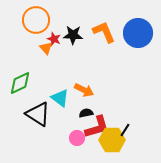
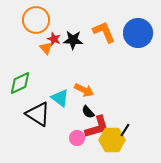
black star: moved 5 px down
black semicircle: moved 2 px right, 1 px up; rotated 120 degrees counterclockwise
